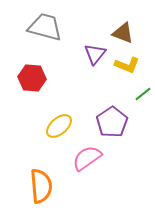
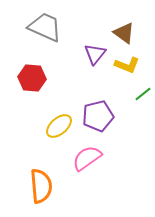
gray trapezoid: rotated 9 degrees clockwise
brown triangle: moved 1 px right; rotated 15 degrees clockwise
purple pentagon: moved 14 px left, 6 px up; rotated 20 degrees clockwise
